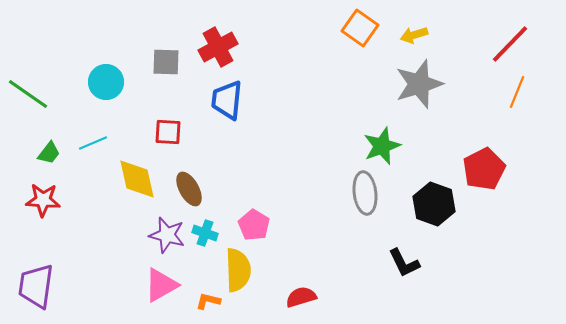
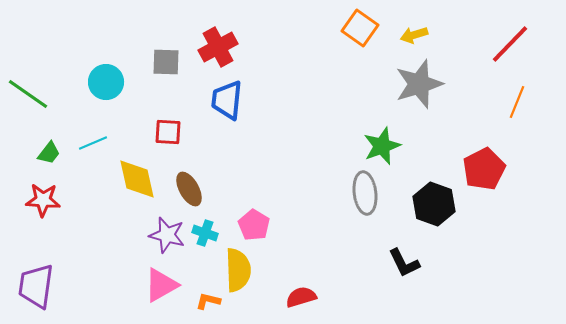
orange line: moved 10 px down
